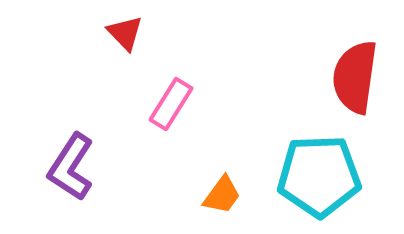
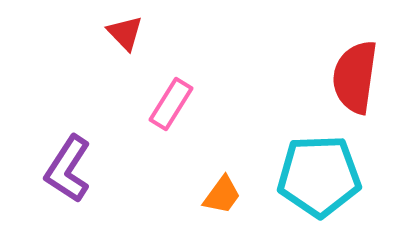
purple L-shape: moved 3 px left, 2 px down
